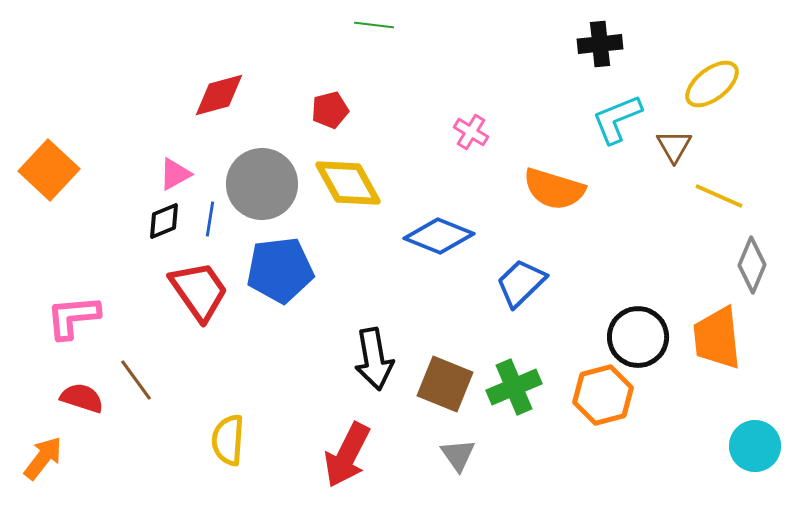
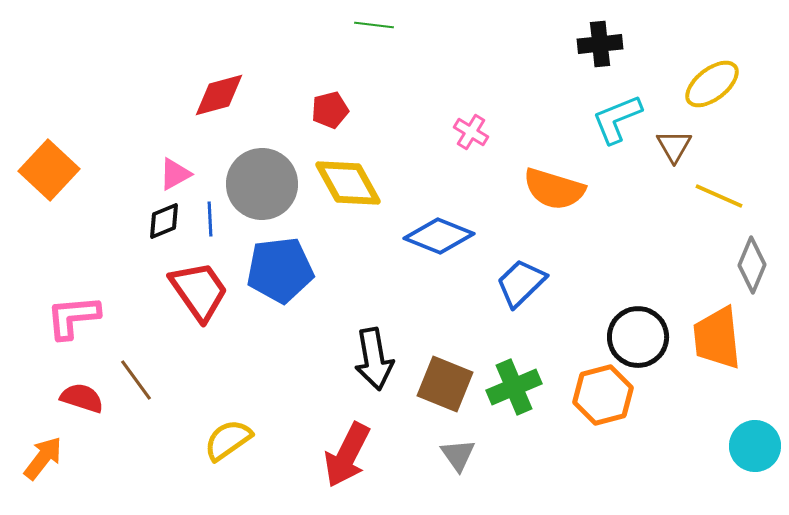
blue line: rotated 12 degrees counterclockwise
yellow semicircle: rotated 51 degrees clockwise
